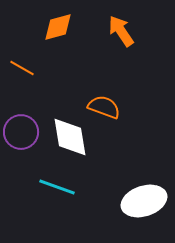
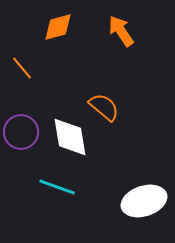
orange line: rotated 20 degrees clockwise
orange semicircle: rotated 20 degrees clockwise
